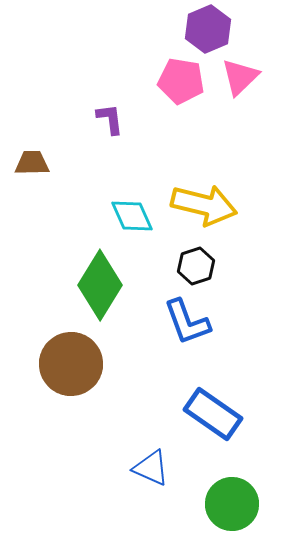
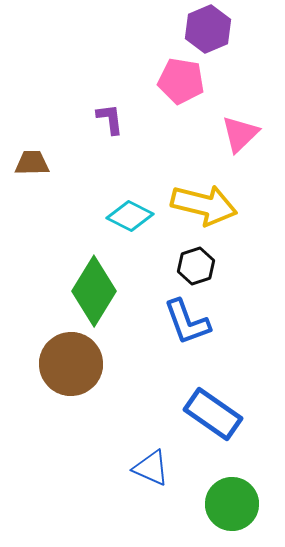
pink triangle: moved 57 px down
cyan diamond: moved 2 px left; rotated 39 degrees counterclockwise
green diamond: moved 6 px left, 6 px down
